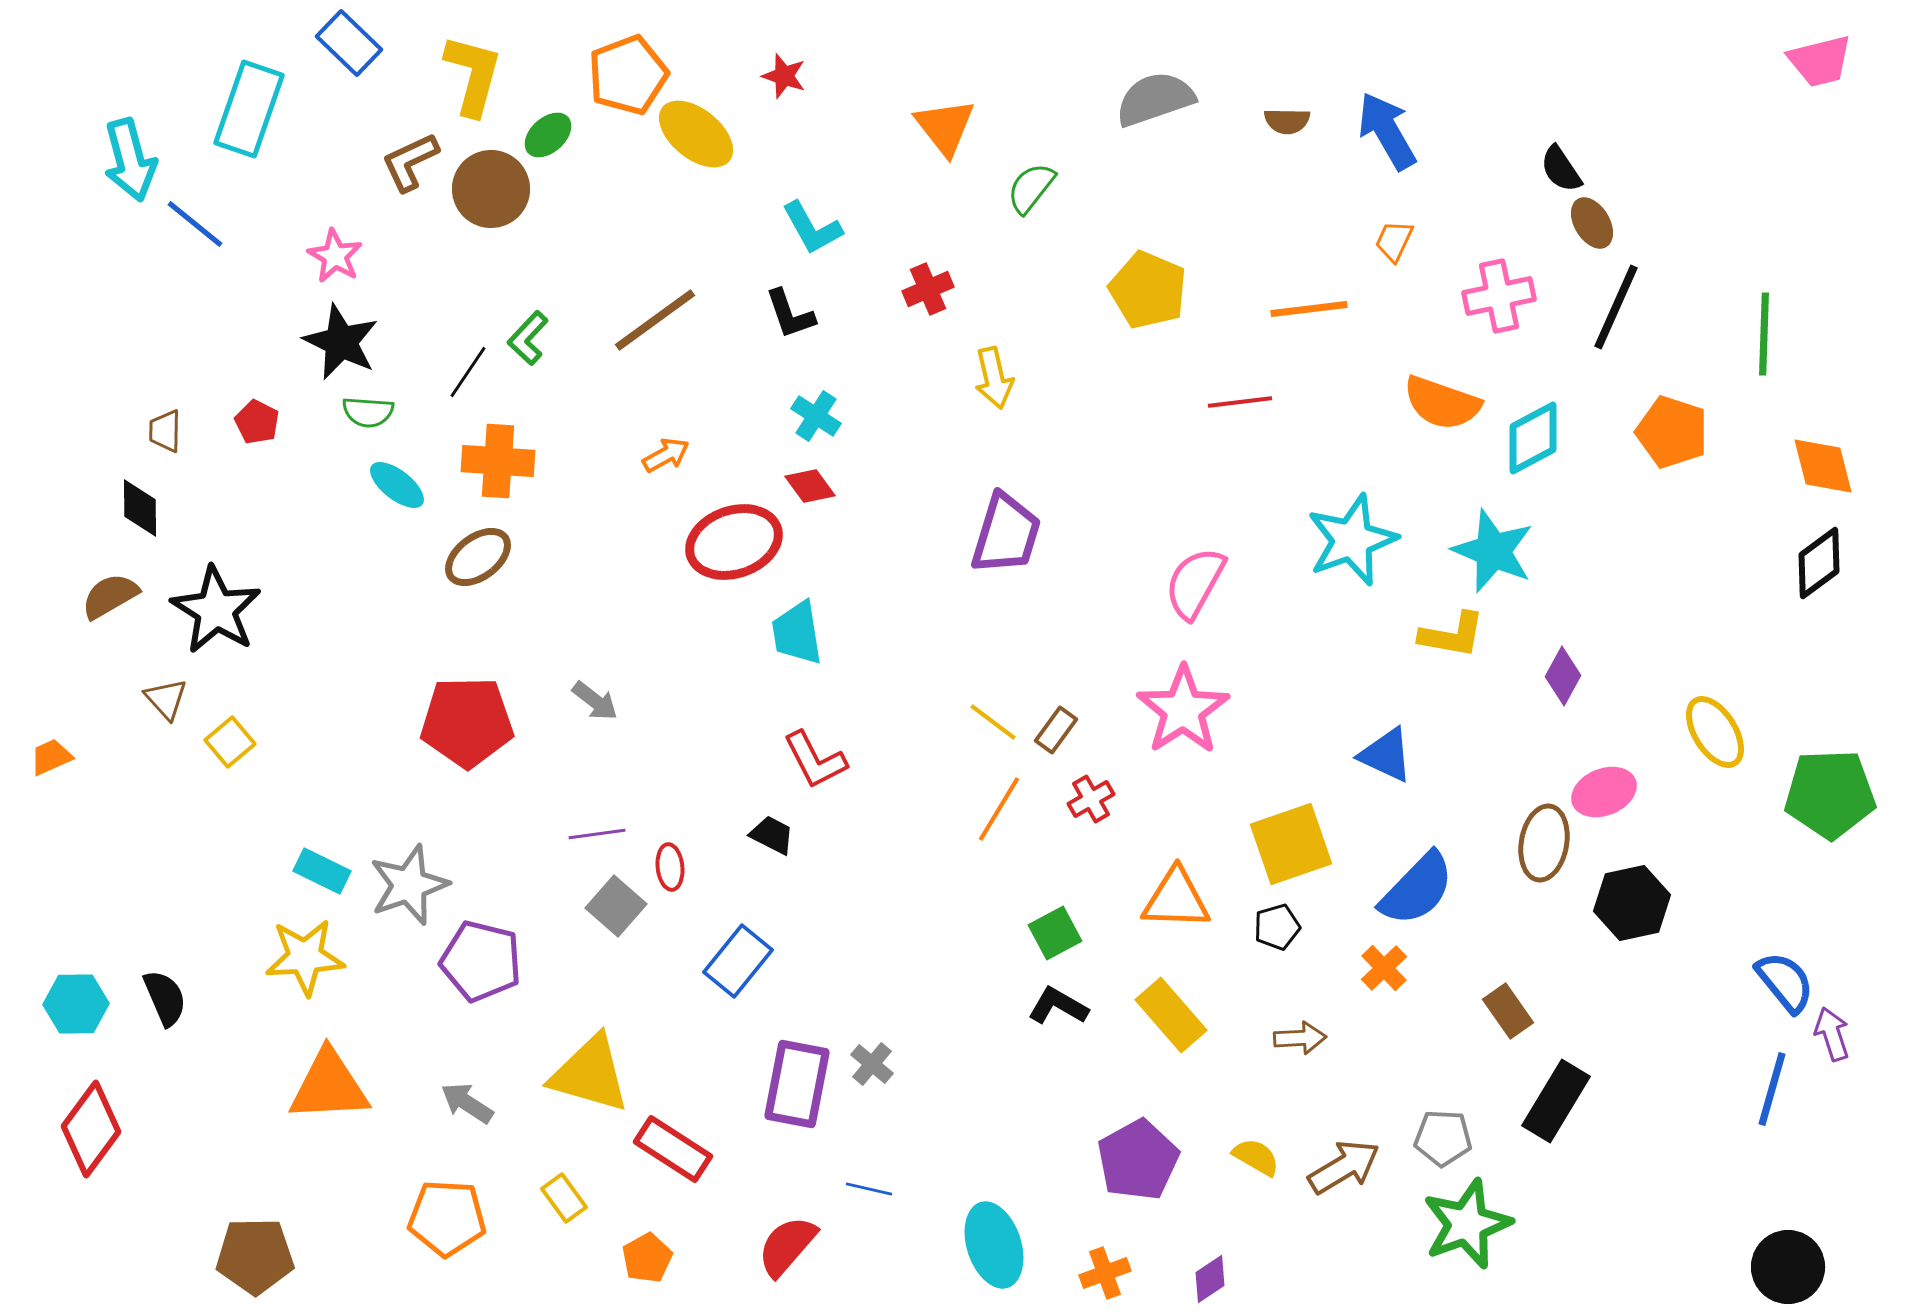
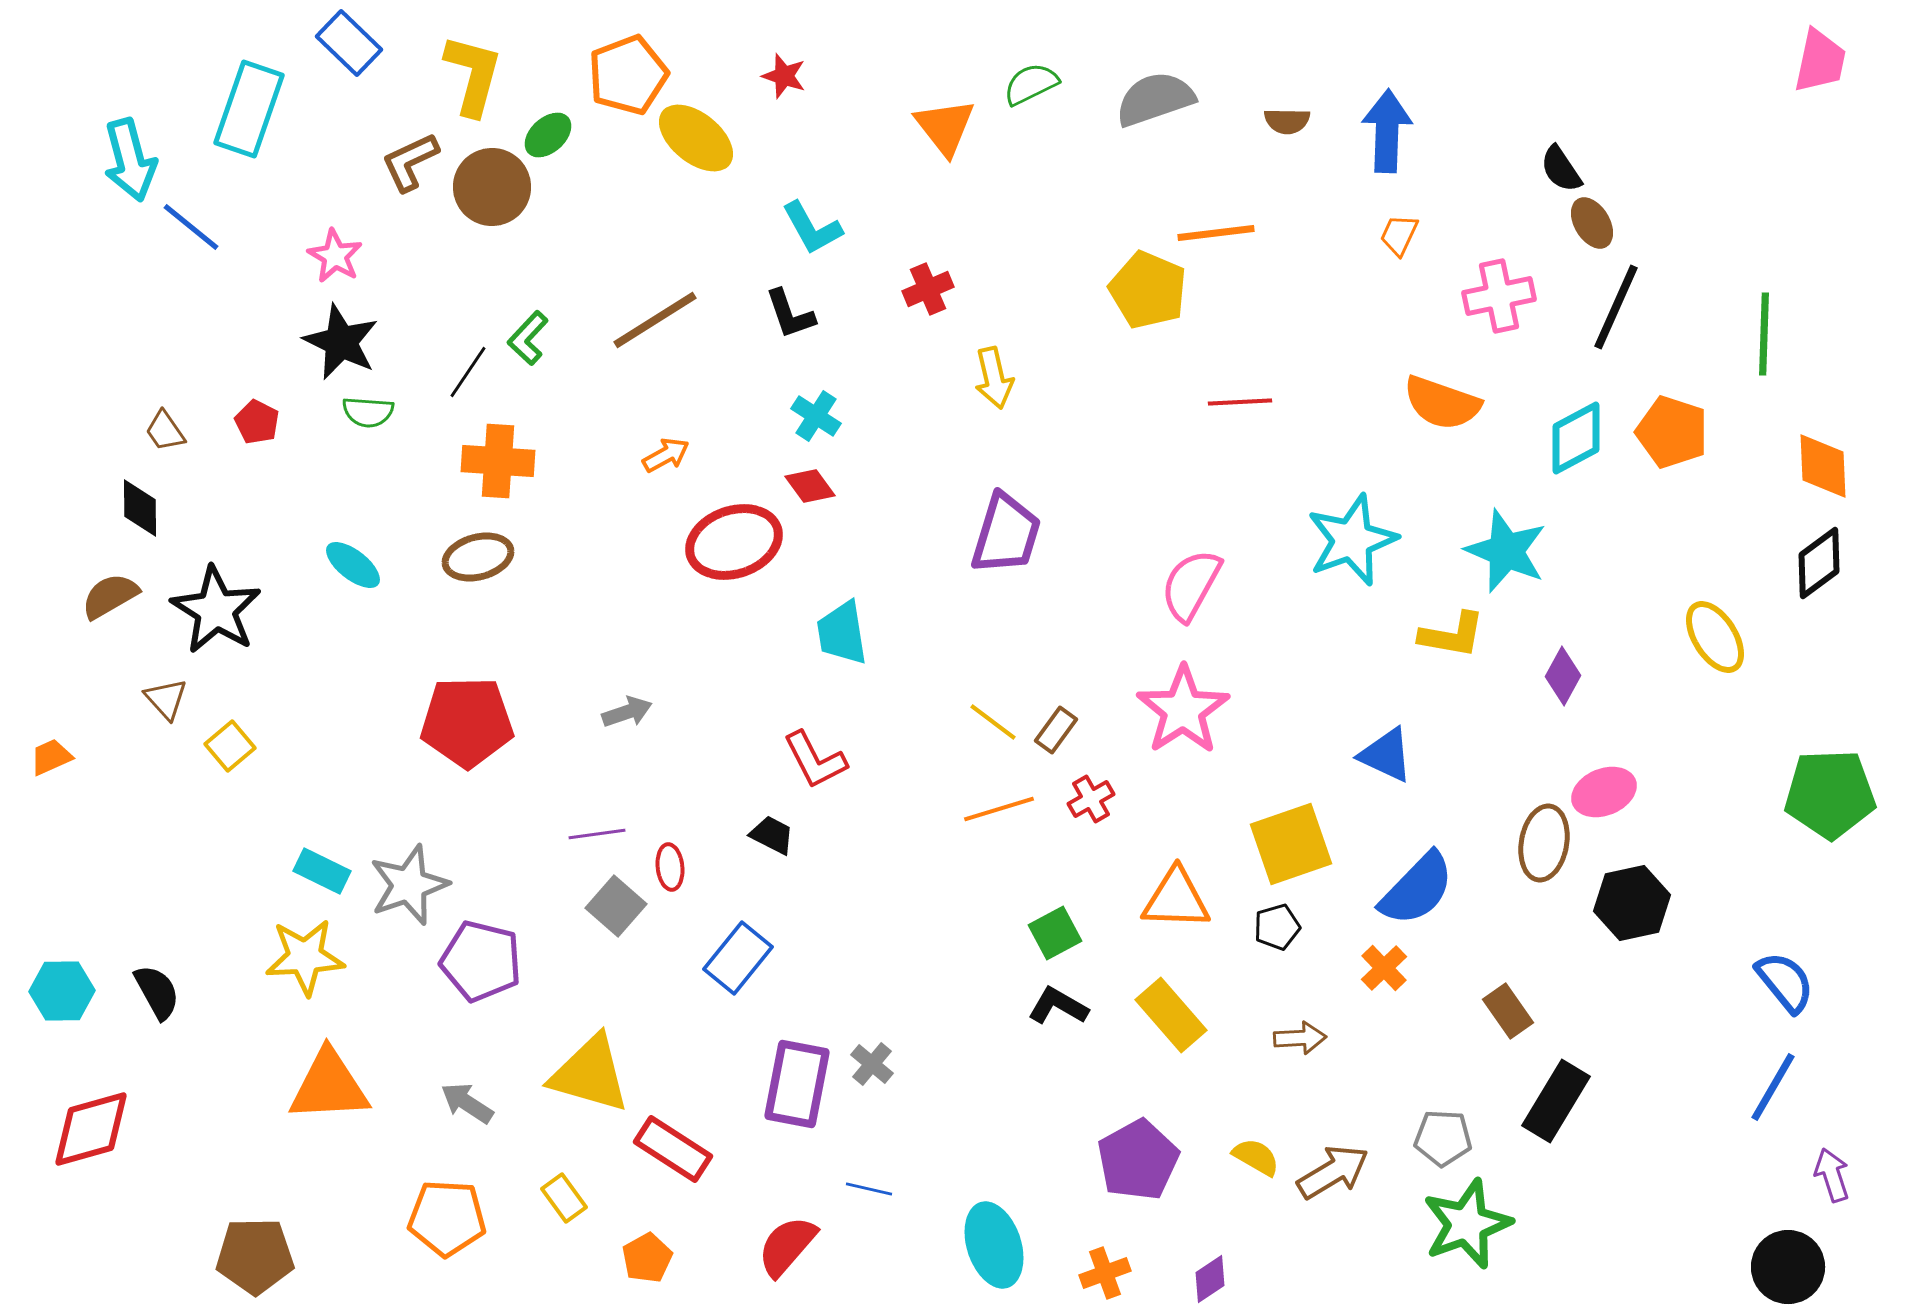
pink trapezoid at (1820, 61): rotated 64 degrees counterclockwise
blue arrow at (1387, 131): rotated 32 degrees clockwise
yellow ellipse at (696, 134): moved 4 px down
green semicircle at (1031, 188): moved 104 px up; rotated 26 degrees clockwise
brown circle at (491, 189): moved 1 px right, 2 px up
blue line at (195, 224): moved 4 px left, 3 px down
orange trapezoid at (1394, 241): moved 5 px right, 6 px up
orange line at (1309, 309): moved 93 px left, 76 px up
brown line at (655, 320): rotated 4 degrees clockwise
red line at (1240, 402): rotated 4 degrees clockwise
brown trapezoid at (165, 431): rotated 36 degrees counterclockwise
cyan diamond at (1533, 438): moved 43 px right
orange diamond at (1823, 466): rotated 12 degrees clockwise
cyan ellipse at (397, 485): moved 44 px left, 80 px down
cyan star at (1493, 551): moved 13 px right
brown ellipse at (478, 557): rotated 22 degrees clockwise
pink semicircle at (1195, 583): moved 4 px left, 2 px down
cyan trapezoid at (797, 633): moved 45 px right
gray arrow at (595, 701): moved 32 px right, 11 px down; rotated 57 degrees counterclockwise
yellow ellipse at (1715, 732): moved 95 px up
yellow square at (230, 742): moved 4 px down
orange line at (999, 809): rotated 42 degrees clockwise
blue rectangle at (738, 961): moved 3 px up
black semicircle at (165, 998): moved 8 px left, 6 px up; rotated 6 degrees counterclockwise
cyan hexagon at (76, 1004): moved 14 px left, 13 px up
purple arrow at (1832, 1034): moved 141 px down
blue line at (1772, 1089): moved 1 px right, 2 px up; rotated 14 degrees clockwise
red diamond at (91, 1129): rotated 38 degrees clockwise
brown arrow at (1344, 1167): moved 11 px left, 5 px down
